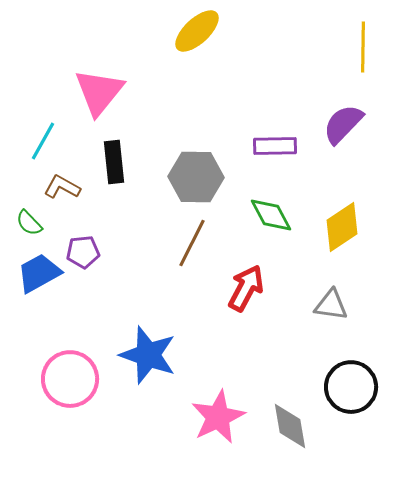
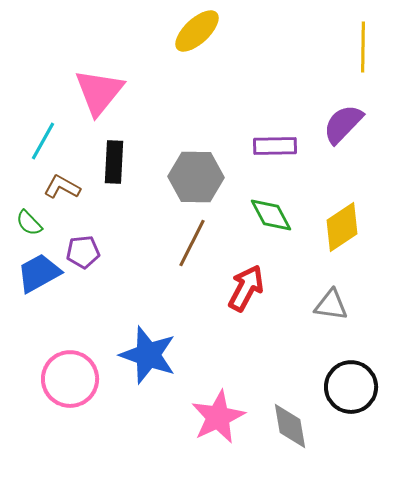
black rectangle: rotated 9 degrees clockwise
